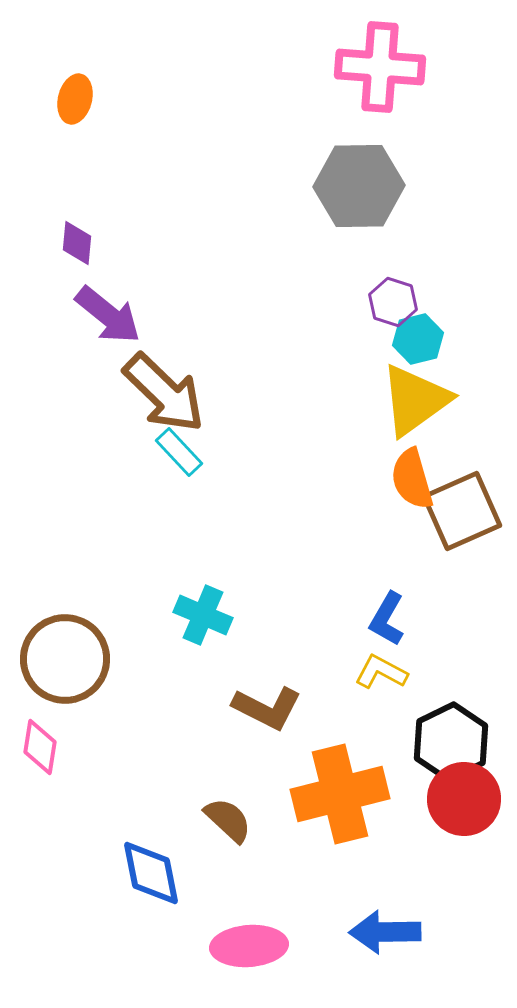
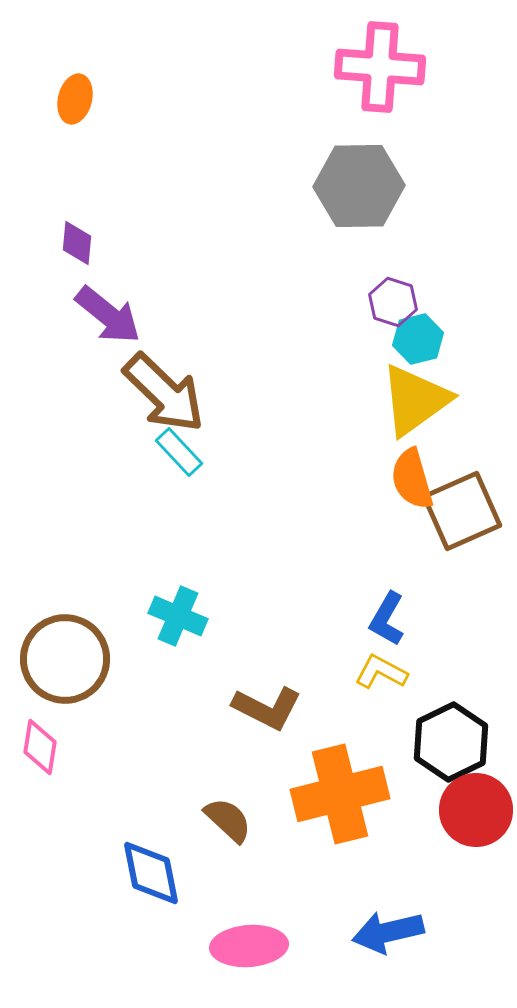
cyan cross: moved 25 px left, 1 px down
red circle: moved 12 px right, 11 px down
blue arrow: moved 3 px right; rotated 12 degrees counterclockwise
